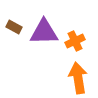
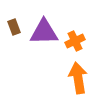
brown rectangle: rotated 42 degrees clockwise
